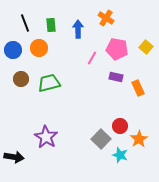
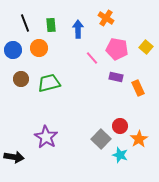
pink line: rotated 72 degrees counterclockwise
